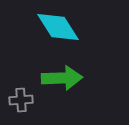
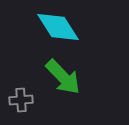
green arrow: moved 1 px right, 1 px up; rotated 48 degrees clockwise
